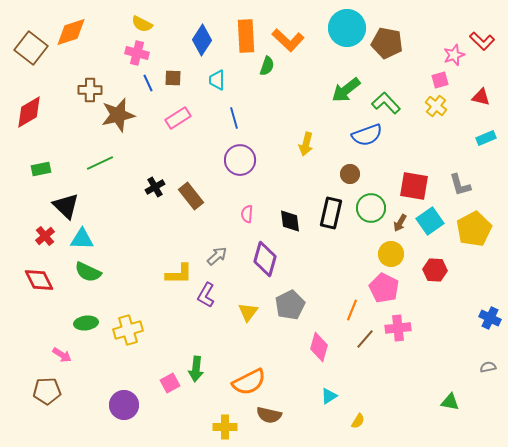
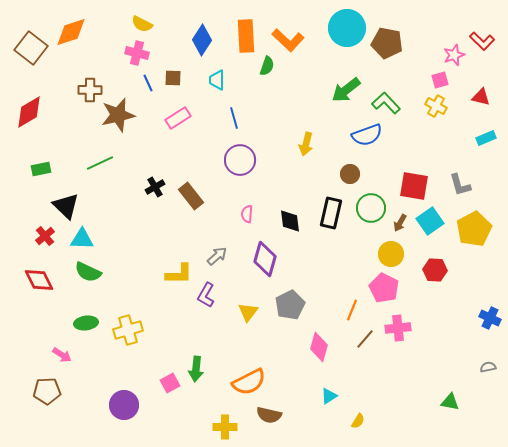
yellow cross at (436, 106): rotated 10 degrees counterclockwise
